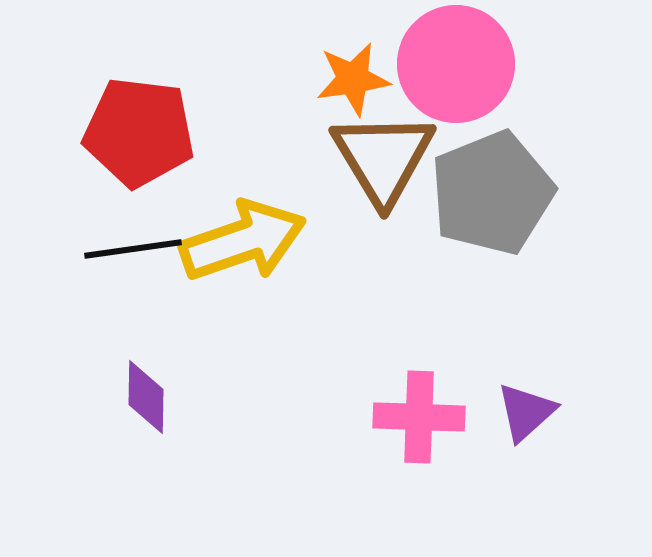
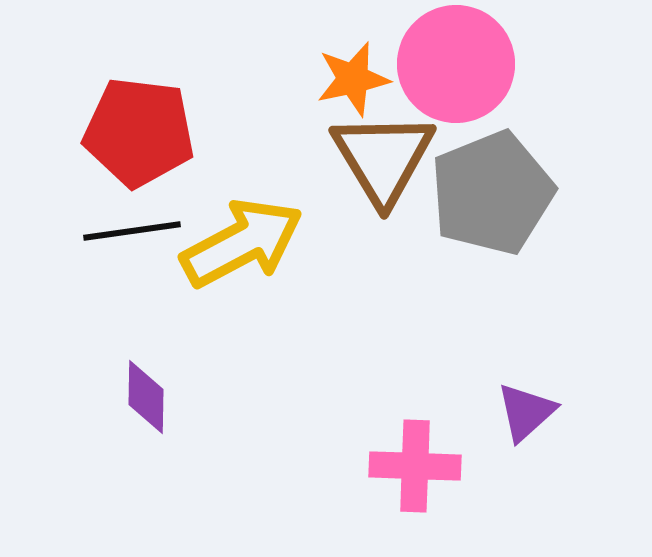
orange star: rotated 4 degrees counterclockwise
yellow arrow: moved 1 px left, 2 px down; rotated 9 degrees counterclockwise
black line: moved 1 px left, 18 px up
pink cross: moved 4 px left, 49 px down
